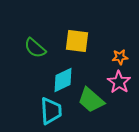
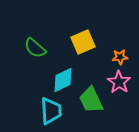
yellow square: moved 6 px right, 1 px down; rotated 30 degrees counterclockwise
green trapezoid: rotated 24 degrees clockwise
